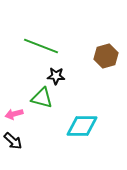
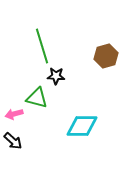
green line: moved 1 px right; rotated 52 degrees clockwise
green triangle: moved 5 px left
